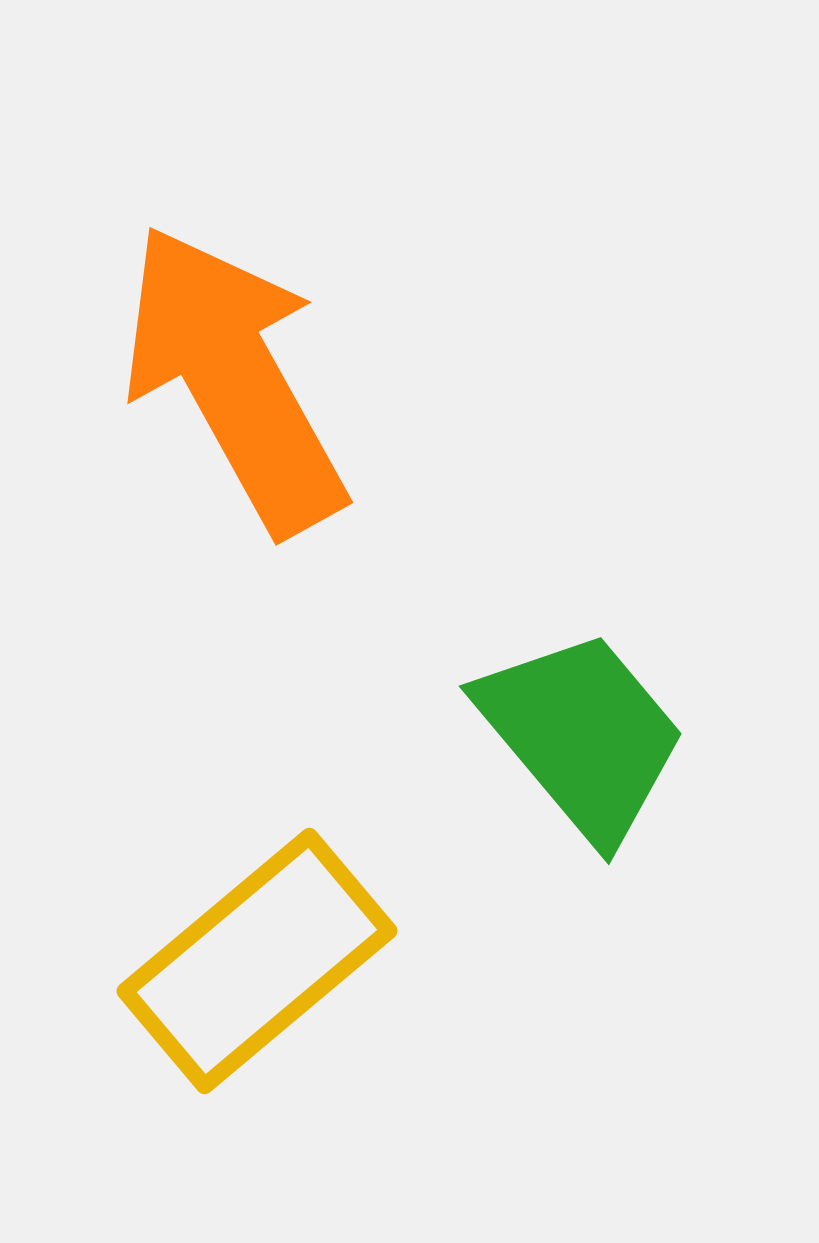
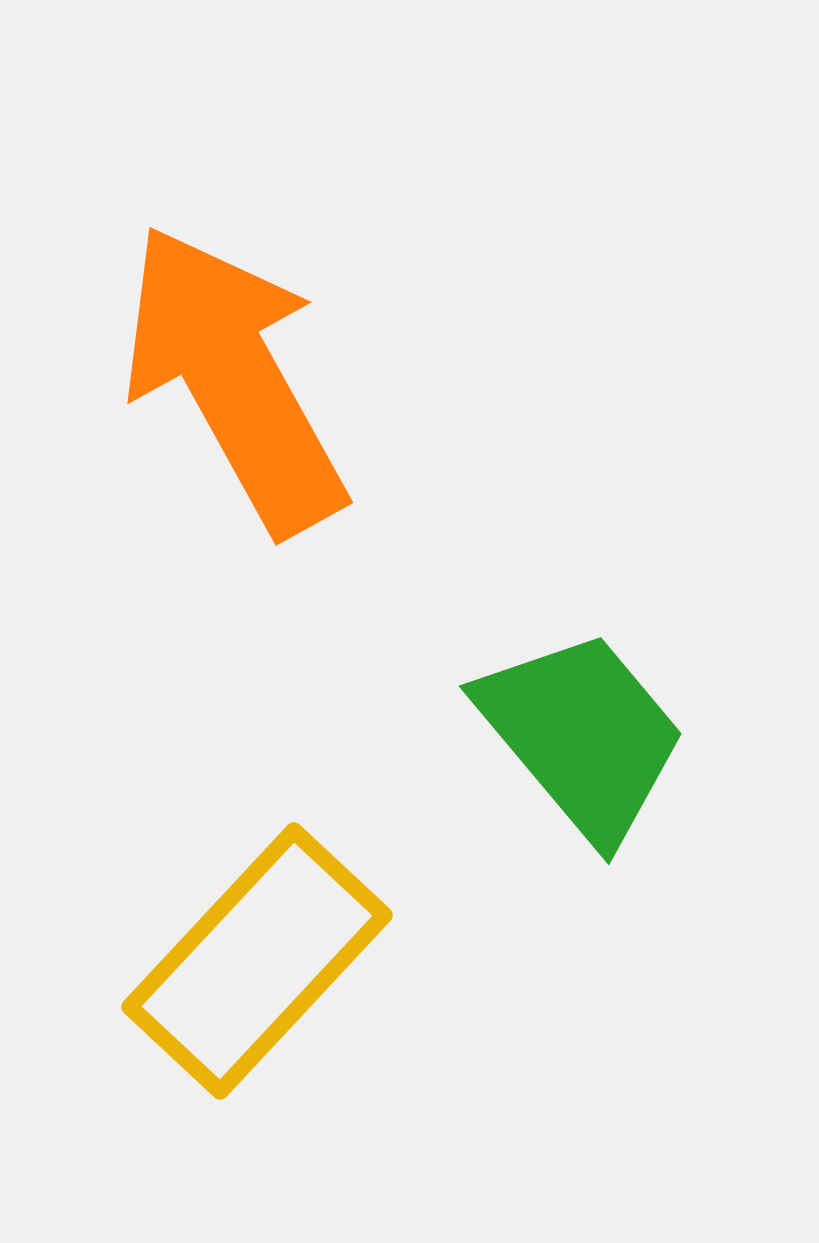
yellow rectangle: rotated 7 degrees counterclockwise
